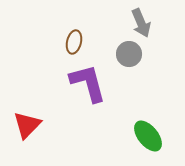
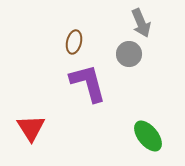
red triangle: moved 4 px right, 3 px down; rotated 16 degrees counterclockwise
